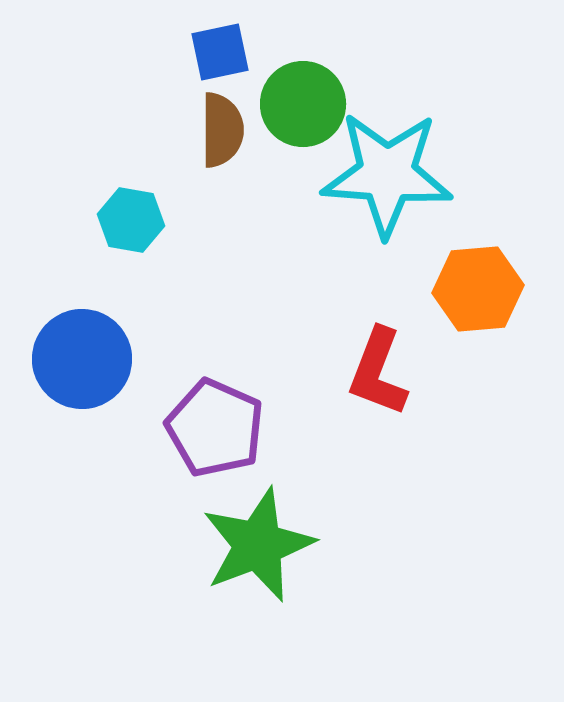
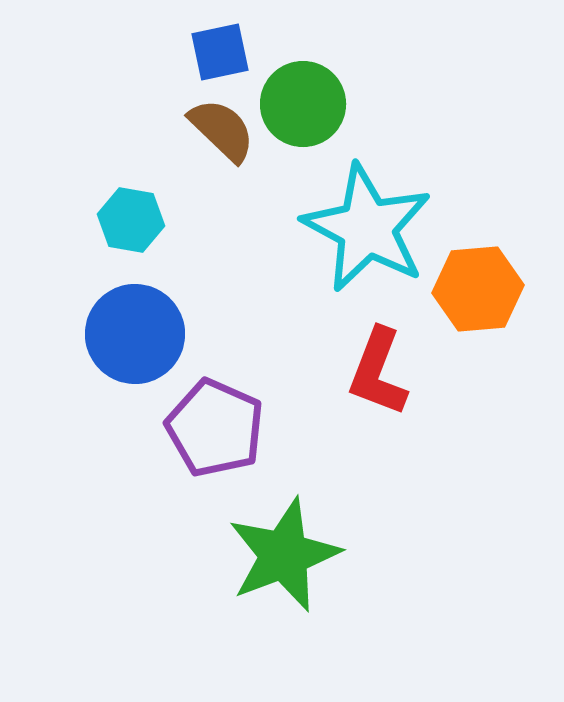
brown semicircle: rotated 46 degrees counterclockwise
cyan star: moved 20 px left, 54 px down; rotated 24 degrees clockwise
blue circle: moved 53 px right, 25 px up
green star: moved 26 px right, 10 px down
